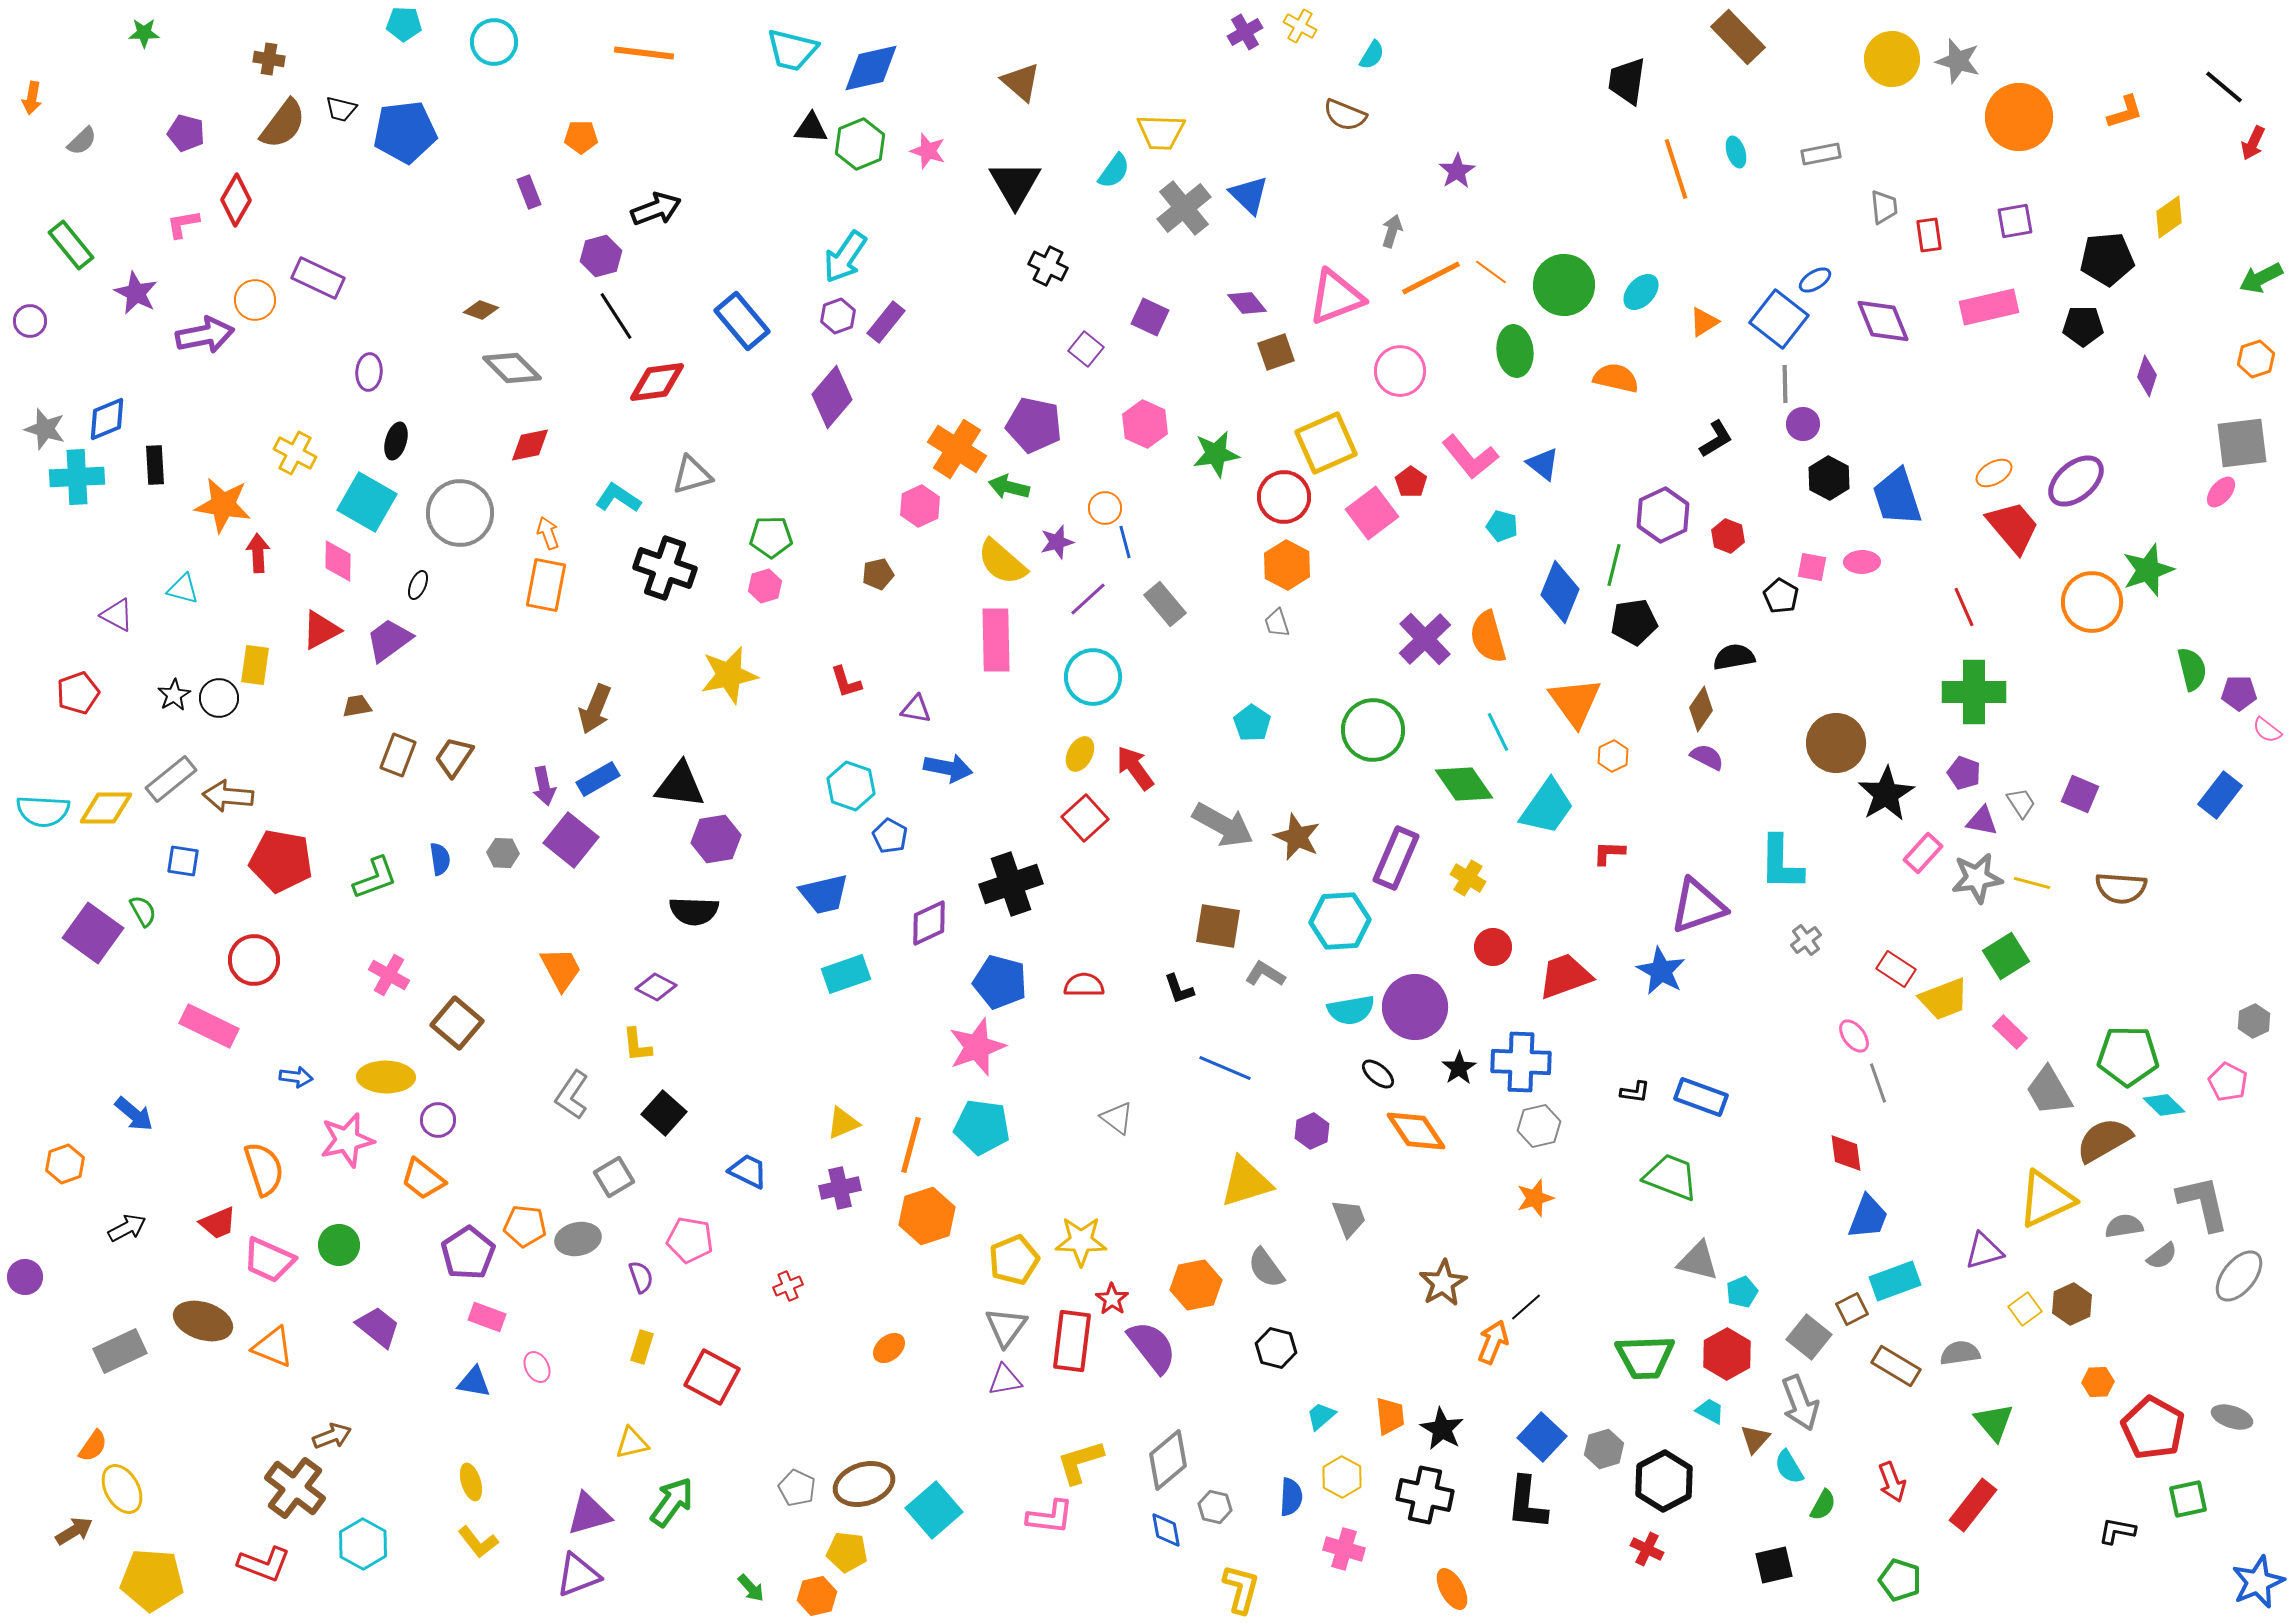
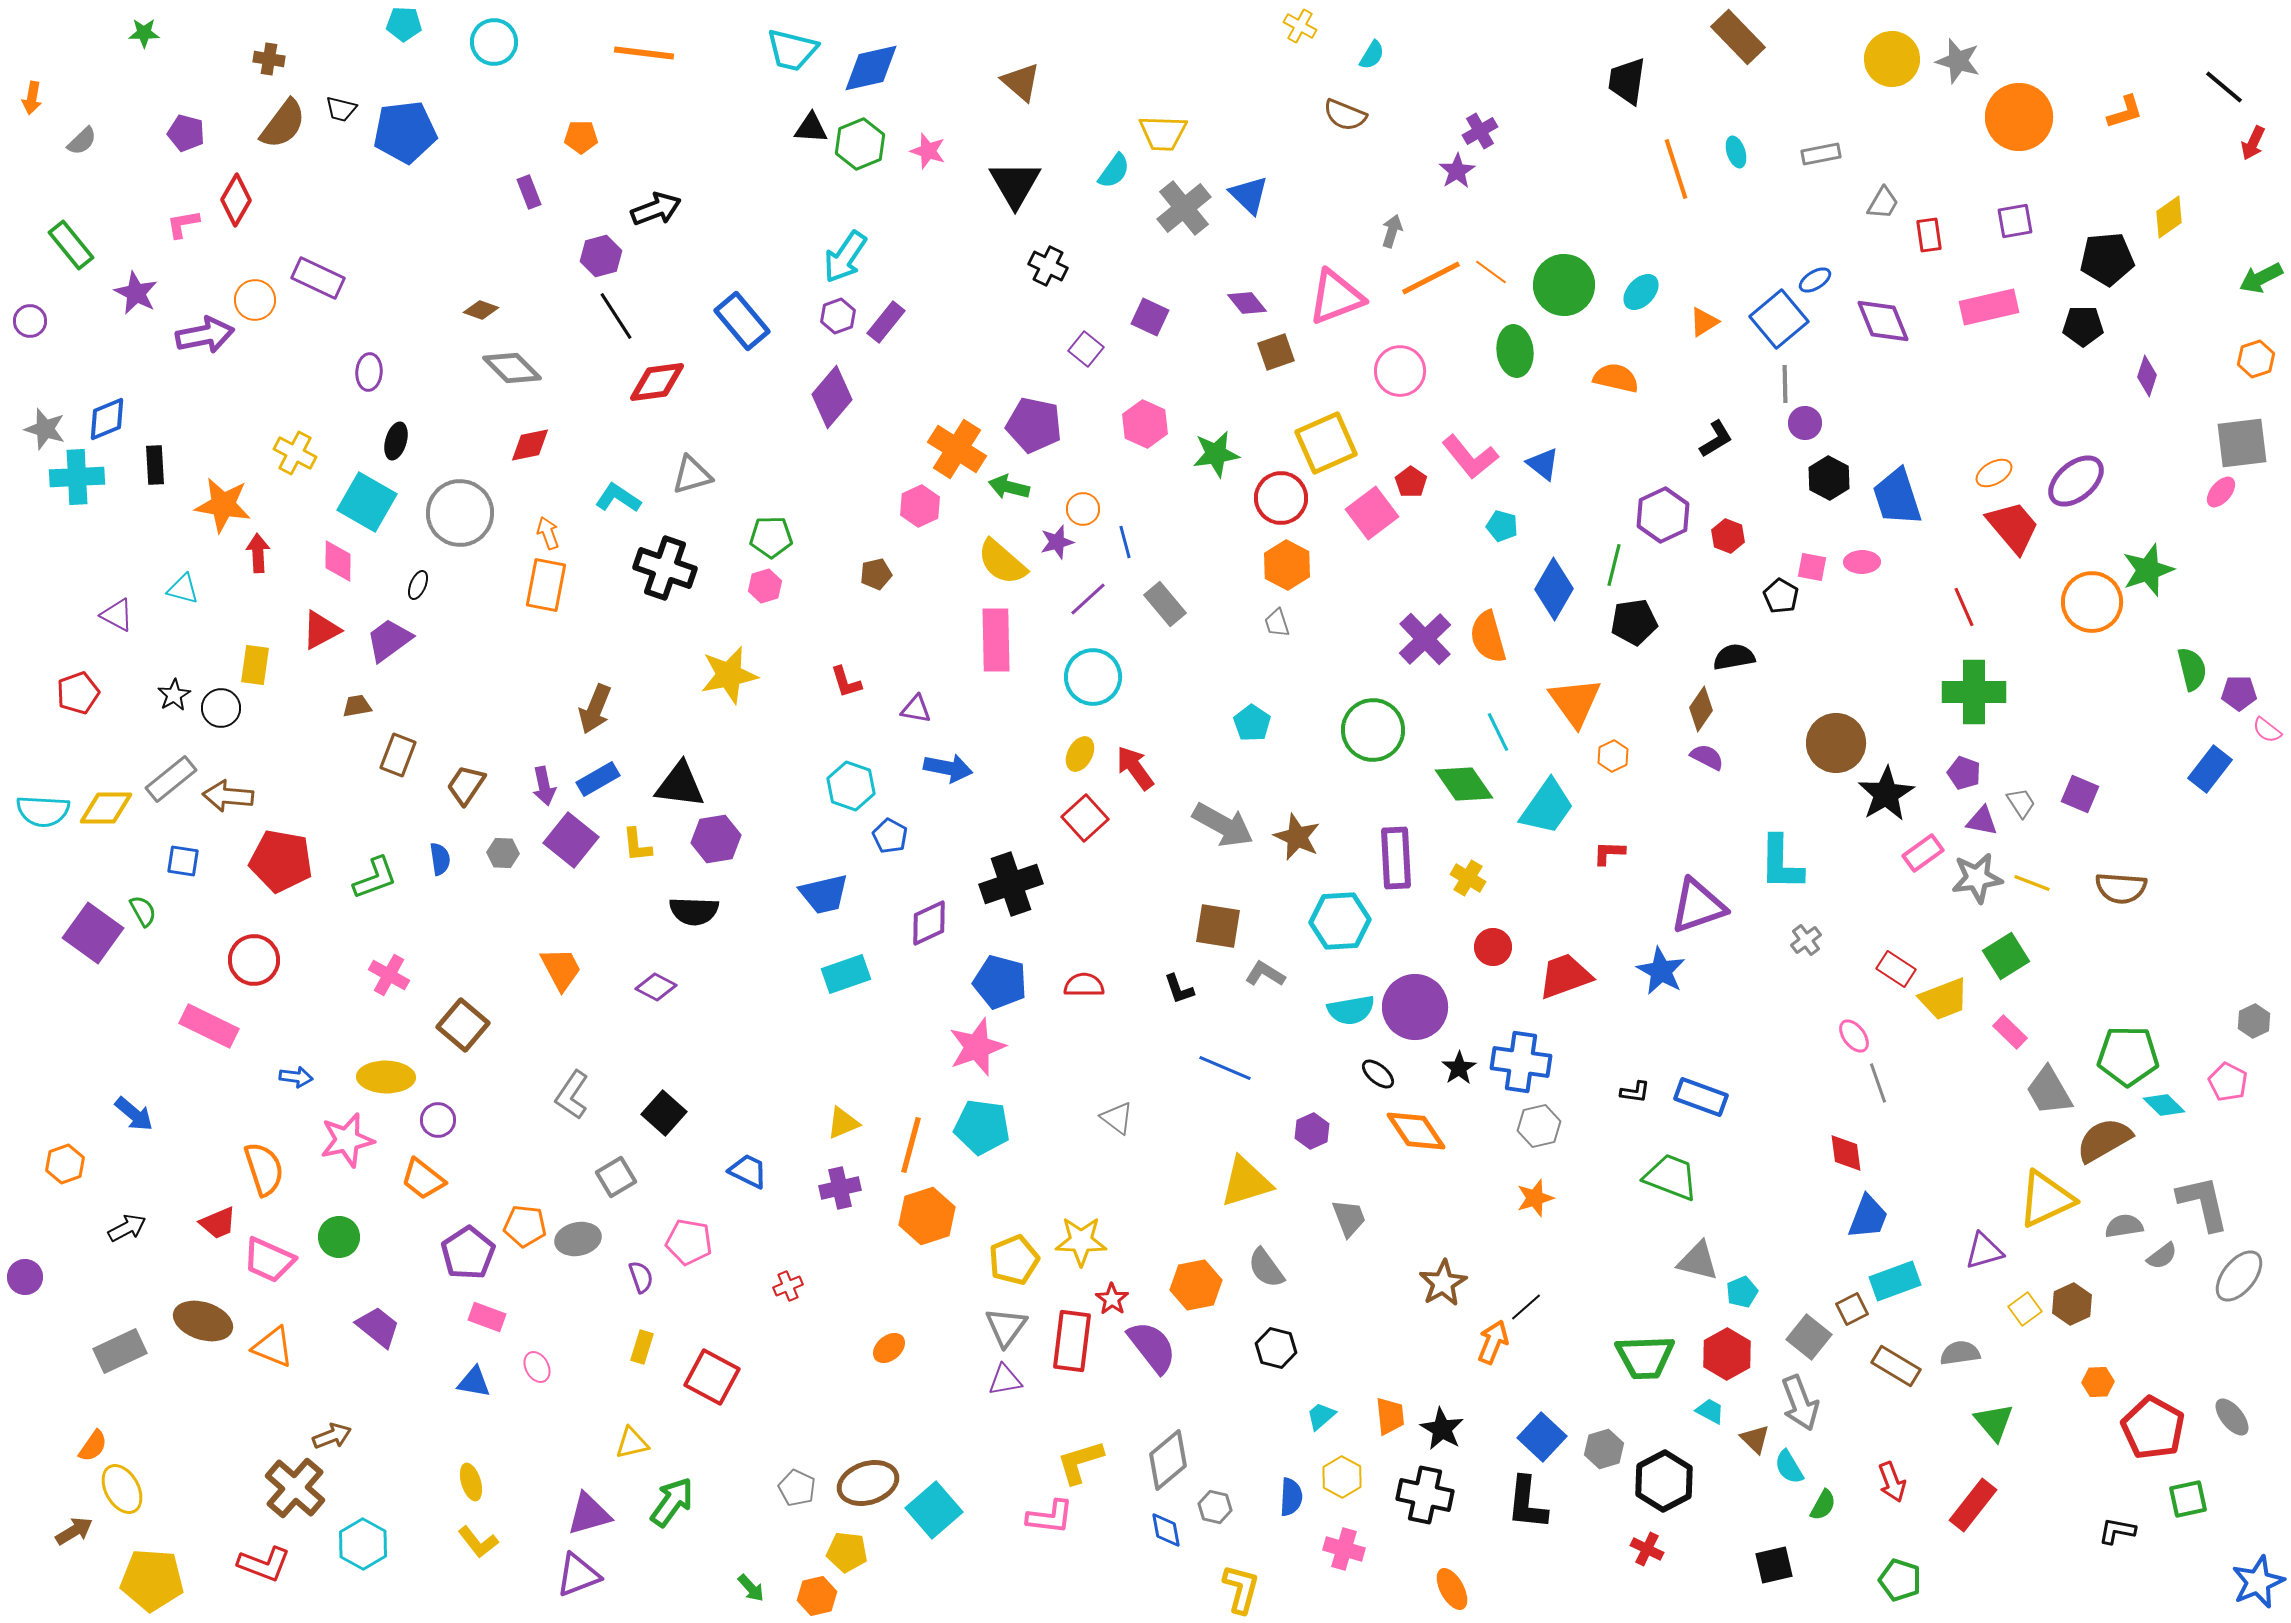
purple cross at (1245, 32): moved 235 px right, 99 px down
yellow trapezoid at (1161, 132): moved 2 px right, 1 px down
gray trapezoid at (1884, 207): moved 1 px left, 4 px up; rotated 36 degrees clockwise
blue square at (1779, 319): rotated 12 degrees clockwise
purple circle at (1803, 424): moved 2 px right, 1 px up
red circle at (1284, 497): moved 3 px left, 1 px down
orange circle at (1105, 508): moved 22 px left, 1 px down
brown pentagon at (878, 574): moved 2 px left
blue diamond at (1560, 592): moved 6 px left, 3 px up; rotated 8 degrees clockwise
black circle at (219, 698): moved 2 px right, 10 px down
brown trapezoid at (454, 757): moved 12 px right, 28 px down
blue rectangle at (2220, 795): moved 10 px left, 26 px up
pink rectangle at (1923, 853): rotated 12 degrees clockwise
purple rectangle at (1396, 858): rotated 26 degrees counterclockwise
yellow line at (2032, 883): rotated 6 degrees clockwise
brown square at (457, 1023): moved 6 px right, 2 px down
yellow L-shape at (637, 1045): moved 200 px up
blue cross at (1521, 1062): rotated 6 degrees clockwise
gray square at (614, 1177): moved 2 px right
pink pentagon at (690, 1240): moved 1 px left, 2 px down
green circle at (339, 1245): moved 8 px up
gray ellipse at (2232, 1417): rotated 33 degrees clockwise
brown triangle at (1755, 1439): rotated 28 degrees counterclockwise
brown ellipse at (864, 1484): moved 4 px right, 1 px up
brown cross at (295, 1488): rotated 4 degrees clockwise
